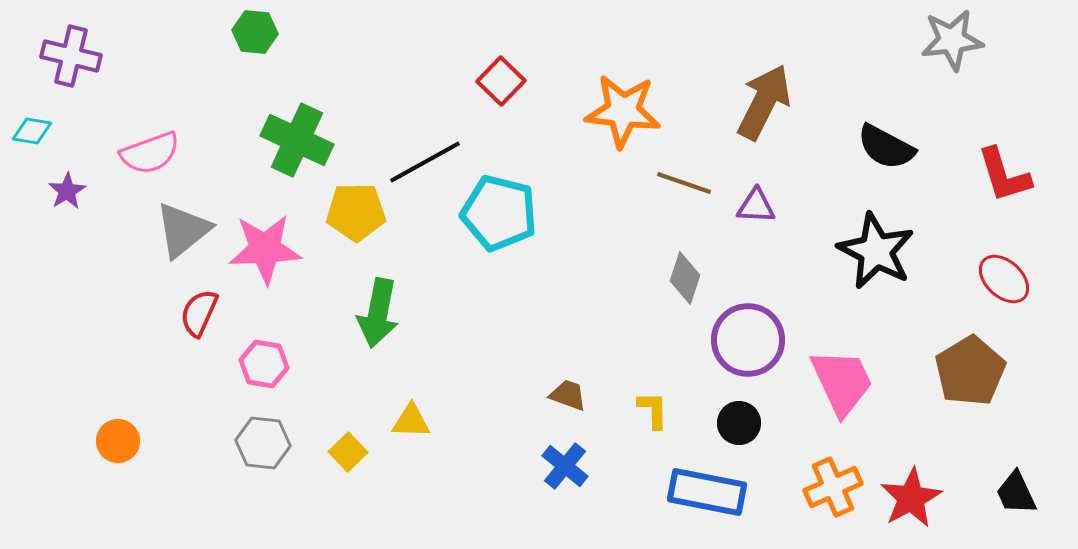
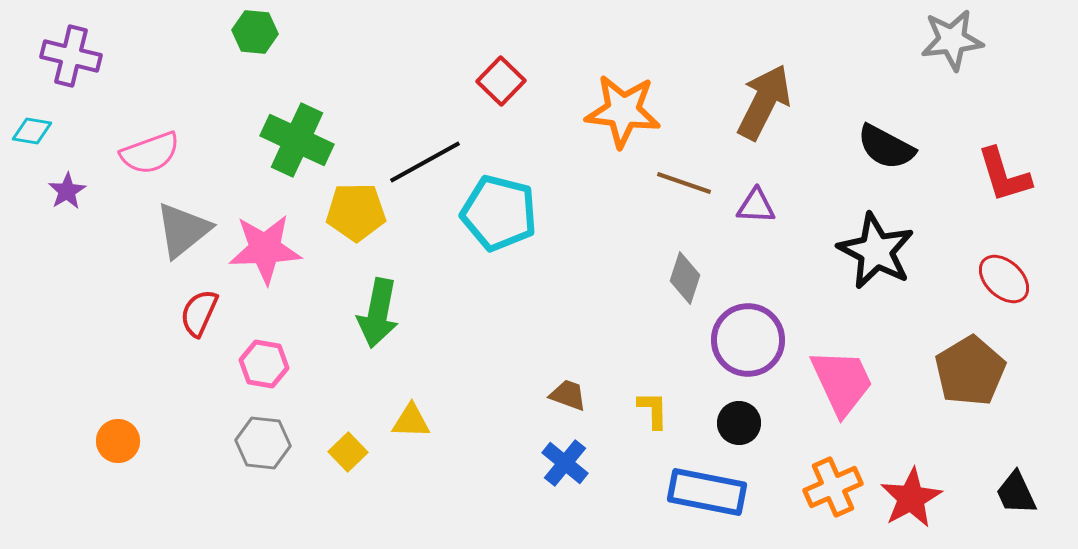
blue cross: moved 3 px up
